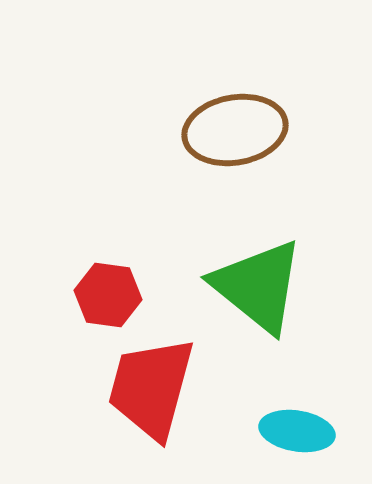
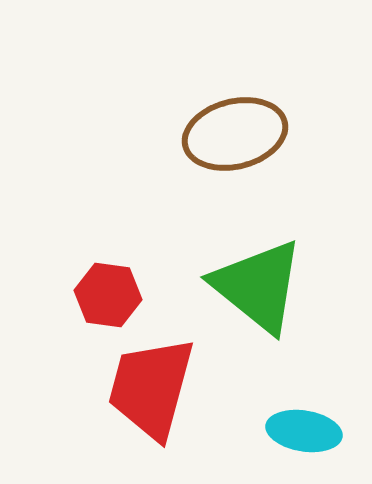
brown ellipse: moved 4 px down; rotated 4 degrees counterclockwise
cyan ellipse: moved 7 px right
